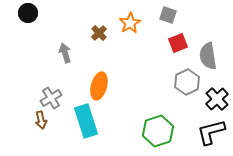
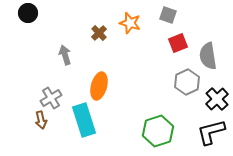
orange star: rotated 25 degrees counterclockwise
gray arrow: moved 2 px down
cyan rectangle: moved 2 px left, 1 px up
